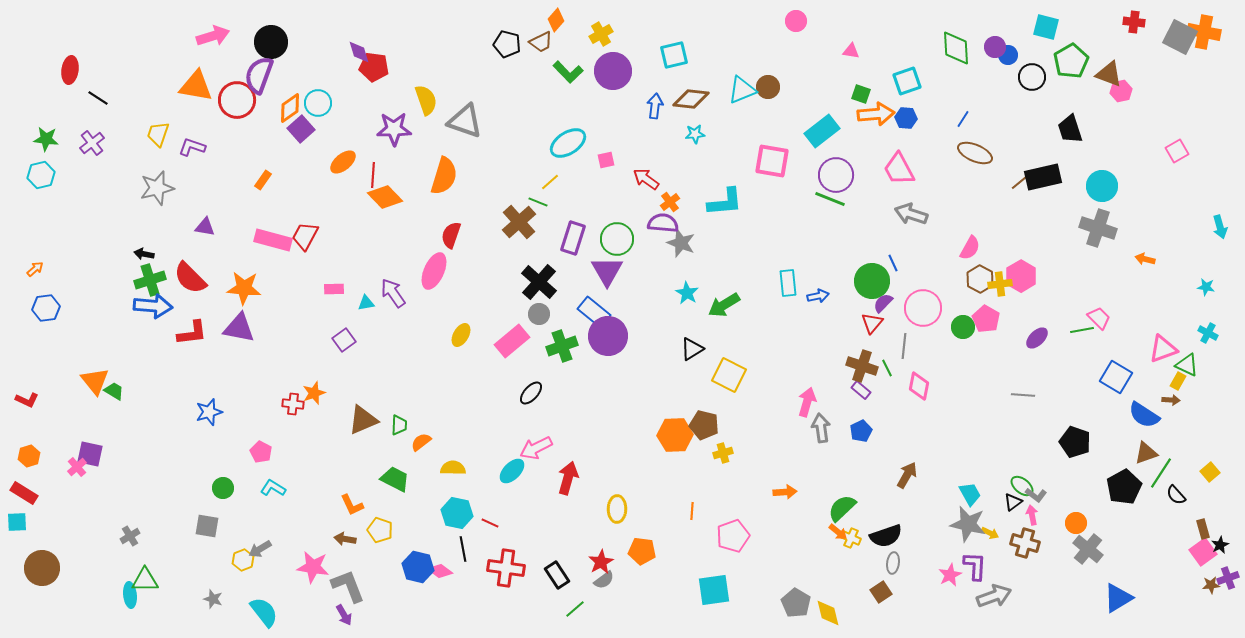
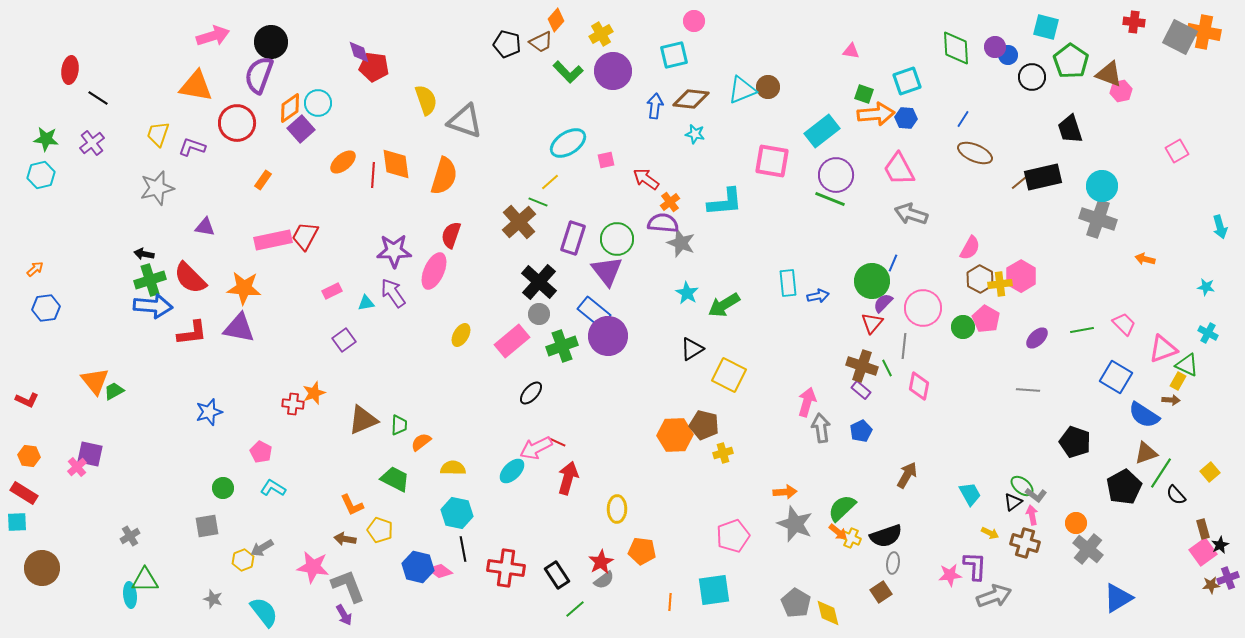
pink circle at (796, 21): moved 102 px left
green pentagon at (1071, 61): rotated 8 degrees counterclockwise
green square at (861, 94): moved 3 px right
red circle at (237, 100): moved 23 px down
purple star at (394, 129): moved 122 px down
cyan star at (695, 134): rotated 18 degrees clockwise
orange diamond at (385, 197): moved 11 px right, 33 px up; rotated 36 degrees clockwise
gray cross at (1098, 228): moved 9 px up
pink rectangle at (273, 240): rotated 27 degrees counterclockwise
blue line at (893, 263): rotated 48 degrees clockwise
purple triangle at (607, 271): rotated 8 degrees counterclockwise
pink rectangle at (334, 289): moved 2 px left, 2 px down; rotated 24 degrees counterclockwise
pink trapezoid at (1099, 318): moved 25 px right, 6 px down
green trapezoid at (114, 391): rotated 60 degrees counterclockwise
gray line at (1023, 395): moved 5 px right, 5 px up
orange hexagon at (29, 456): rotated 25 degrees clockwise
orange line at (692, 511): moved 22 px left, 91 px down
red line at (490, 523): moved 67 px right, 81 px up
gray star at (968, 524): moved 173 px left; rotated 9 degrees clockwise
gray square at (207, 526): rotated 20 degrees counterclockwise
gray arrow at (260, 549): moved 2 px right, 1 px up
pink star at (950, 575): rotated 20 degrees clockwise
